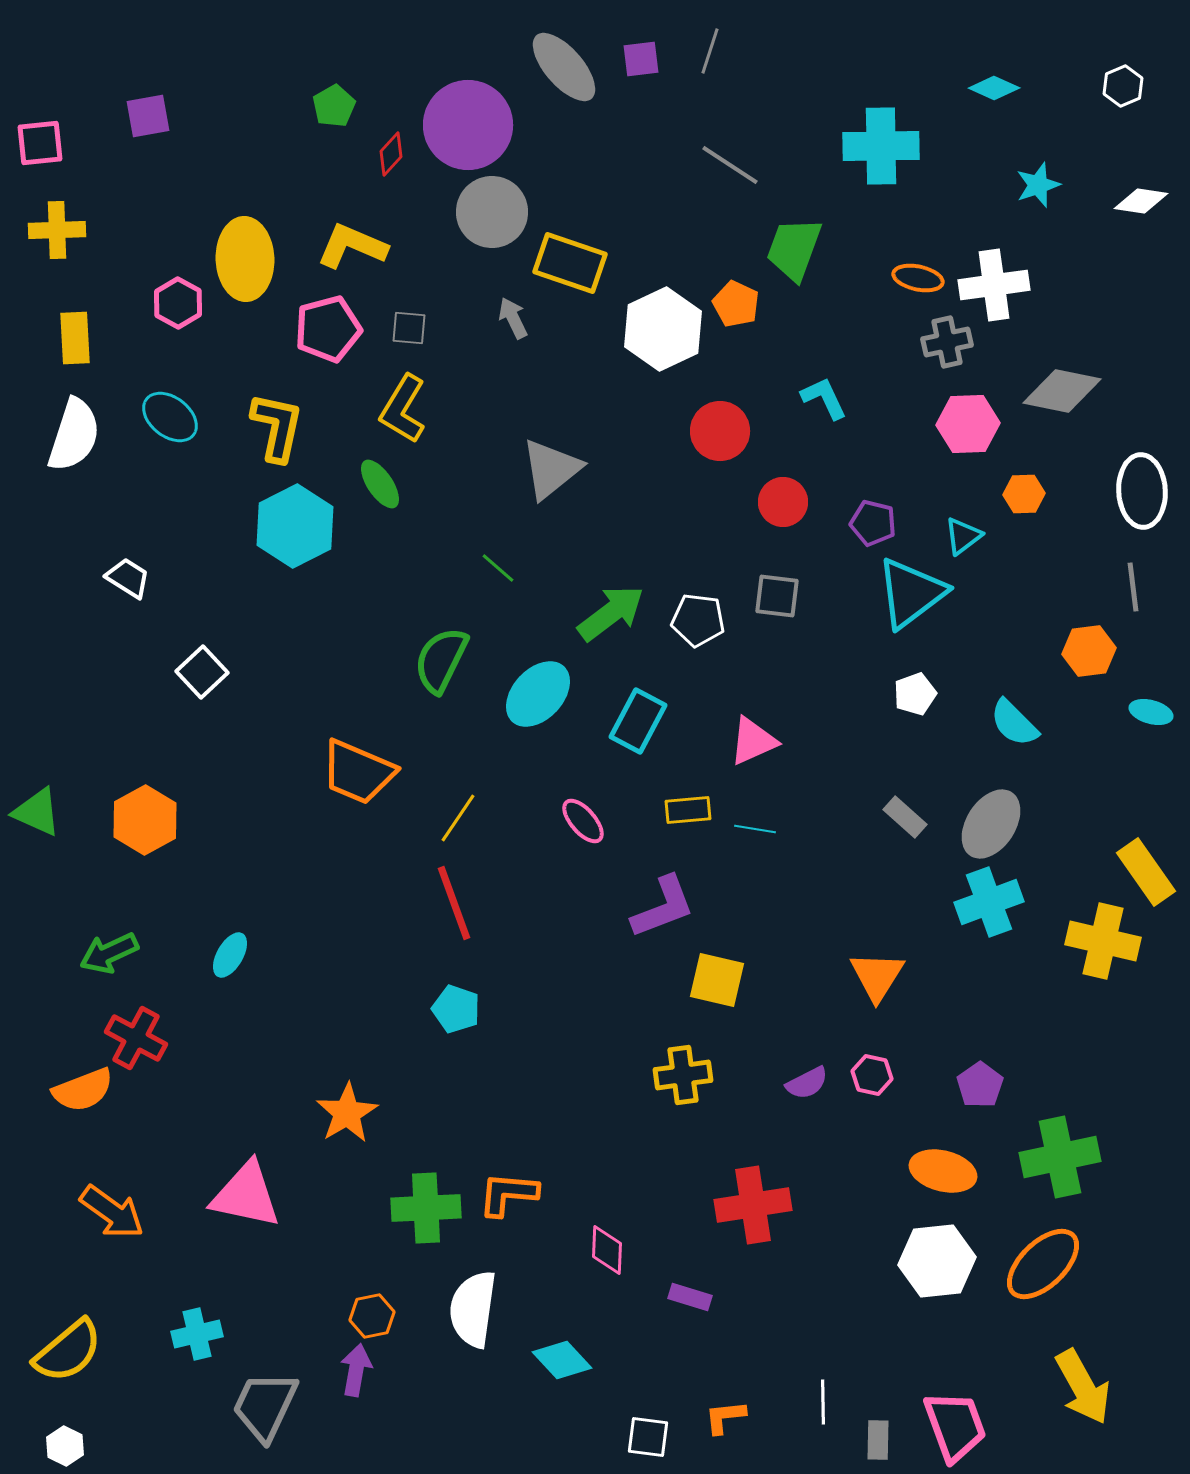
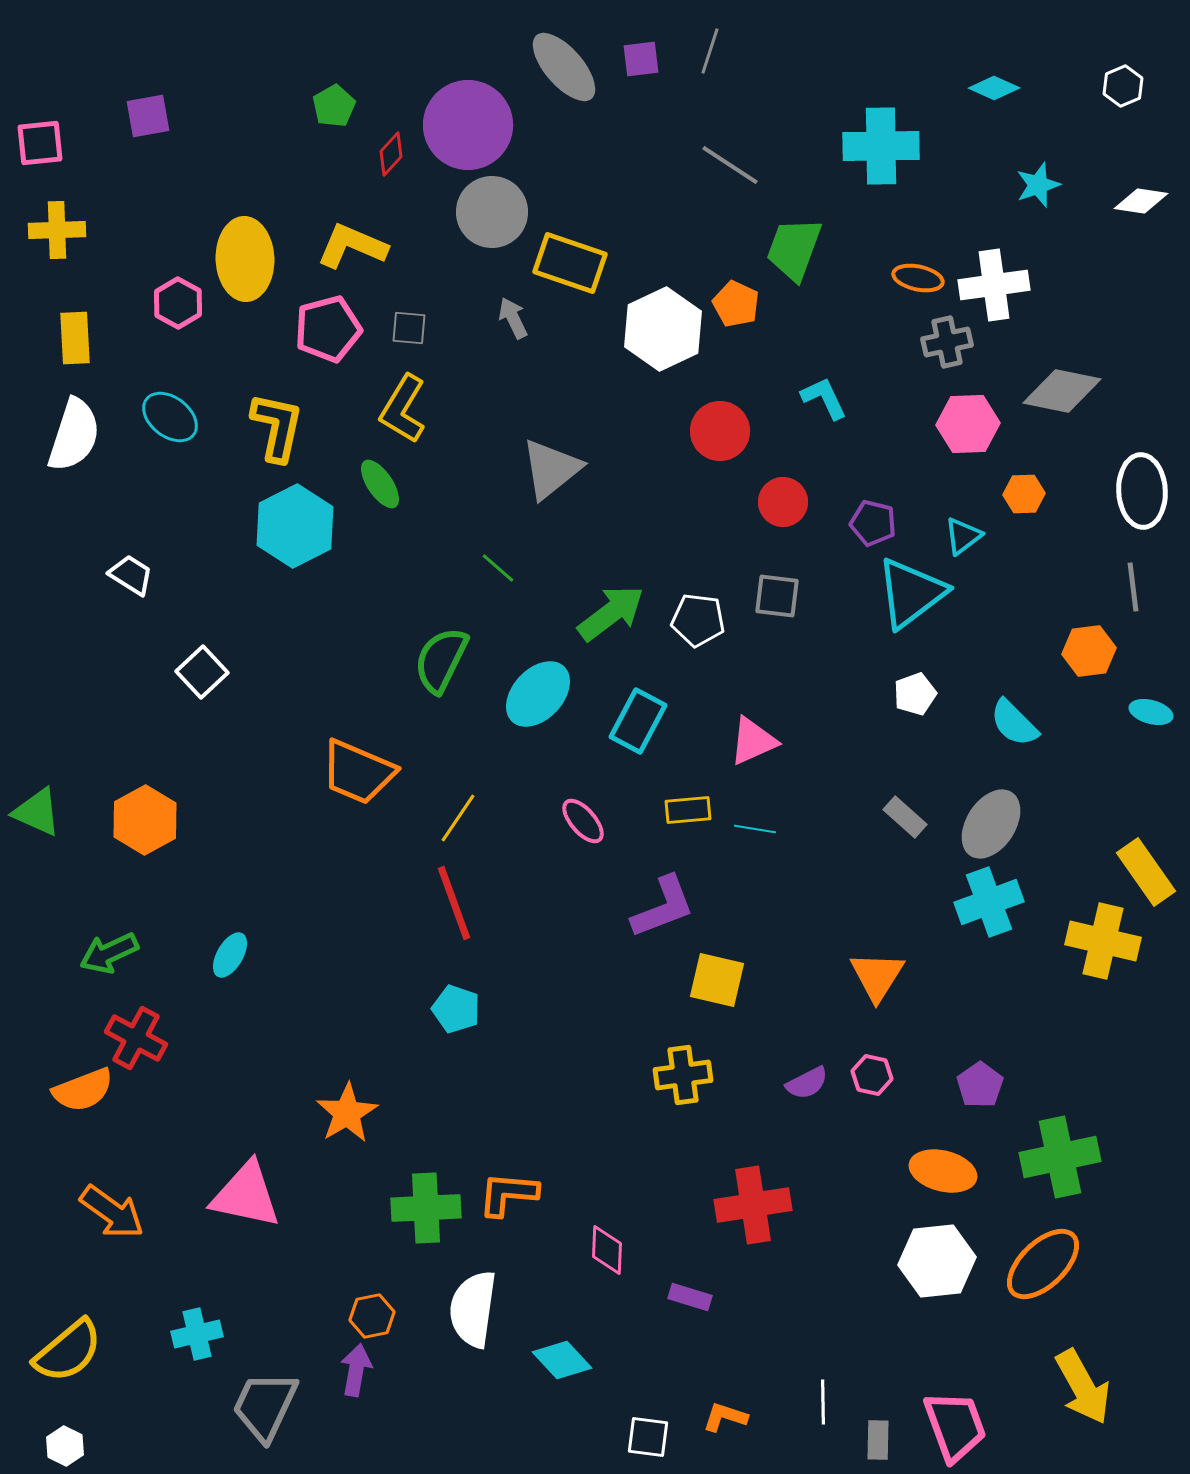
white trapezoid at (128, 578): moved 3 px right, 3 px up
orange L-shape at (725, 1417): rotated 24 degrees clockwise
